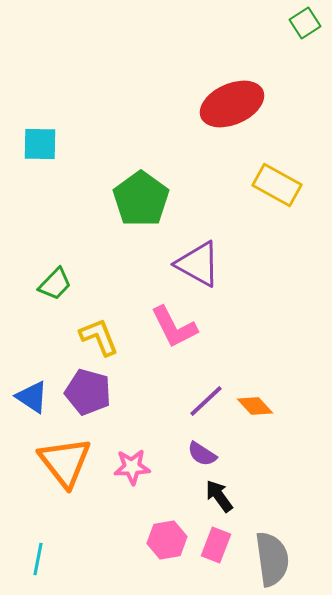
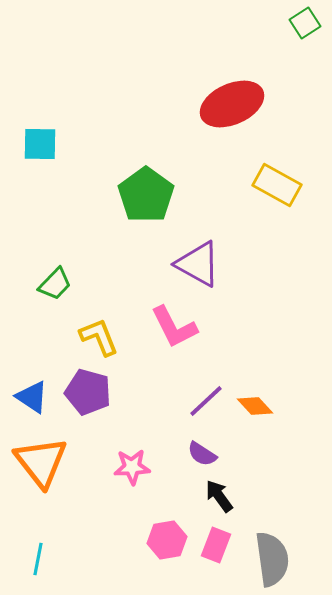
green pentagon: moved 5 px right, 4 px up
orange triangle: moved 24 px left
